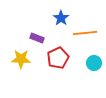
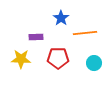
purple rectangle: moved 1 px left, 1 px up; rotated 24 degrees counterclockwise
red pentagon: rotated 25 degrees clockwise
